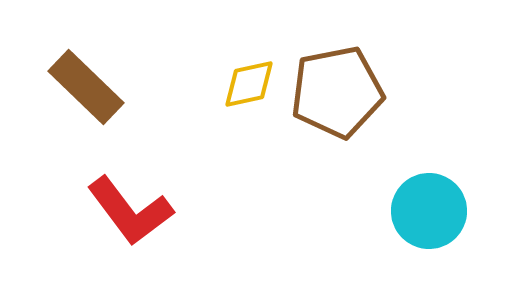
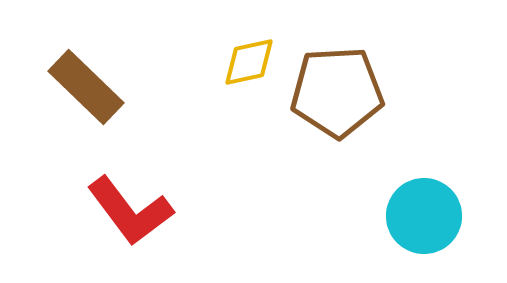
yellow diamond: moved 22 px up
brown pentagon: rotated 8 degrees clockwise
cyan circle: moved 5 px left, 5 px down
